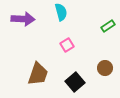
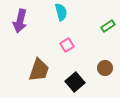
purple arrow: moved 3 px left, 2 px down; rotated 100 degrees clockwise
brown trapezoid: moved 1 px right, 4 px up
